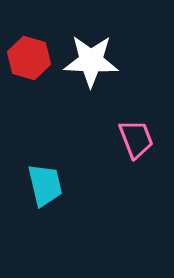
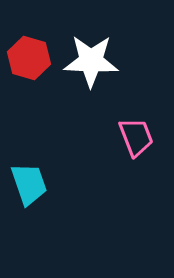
pink trapezoid: moved 2 px up
cyan trapezoid: moved 16 px left, 1 px up; rotated 6 degrees counterclockwise
